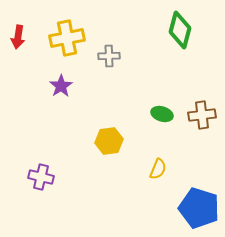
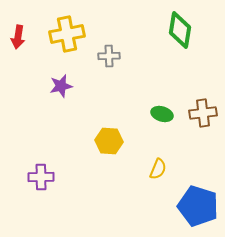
green diamond: rotated 6 degrees counterclockwise
yellow cross: moved 4 px up
purple star: rotated 20 degrees clockwise
brown cross: moved 1 px right, 2 px up
yellow hexagon: rotated 12 degrees clockwise
purple cross: rotated 15 degrees counterclockwise
blue pentagon: moved 1 px left, 2 px up
